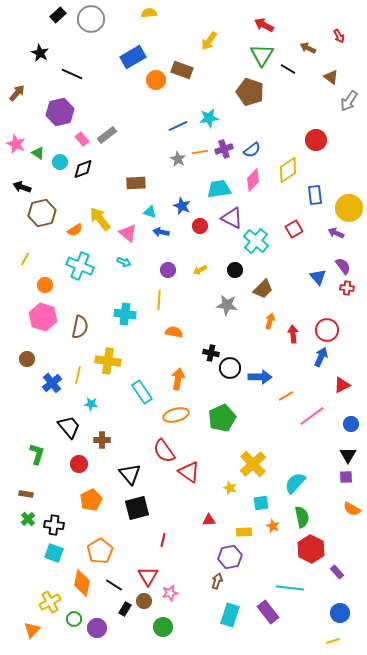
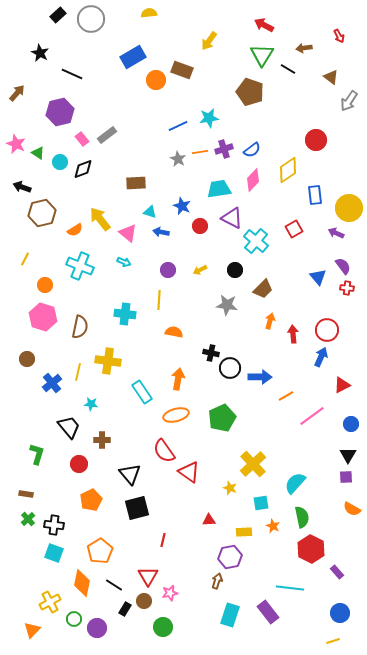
brown arrow at (308, 48): moved 4 px left; rotated 35 degrees counterclockwise
yellow line at (78, 375): moved 3 px up
